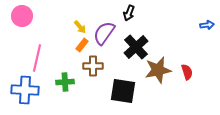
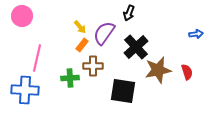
blue arrow: moved 11 px left, 9 px down
green cross: moved 5 px right, 4 px up
